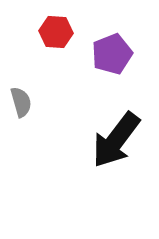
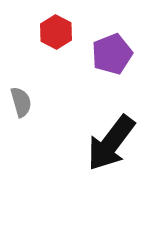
red hexagon: rotated 24 degrees clockwise
black arrow: moved 5 px left, 3 px down
